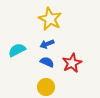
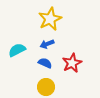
yellow star: rotated 20 degrees clockwise
blue semicircle: moved 2 px left, 1 px down
